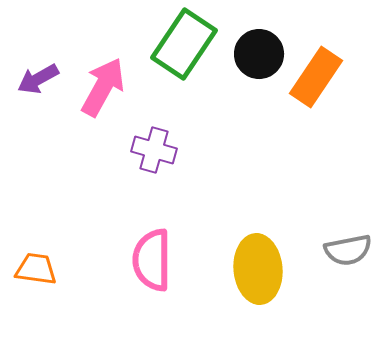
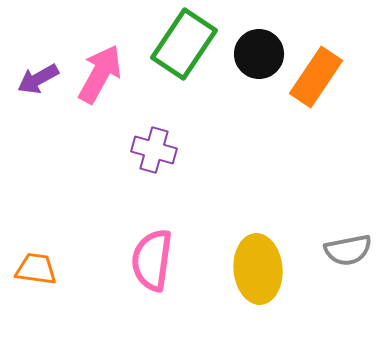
pink arrow: moved 3 px left, 13 px up
pink semicircle: rotated 8 degrees clockwise
